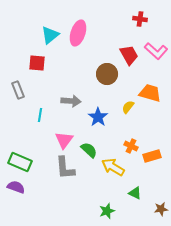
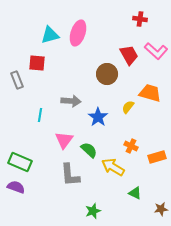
cyan triangle: rotated 24 degrees clockwise
gray rectangle: moved 1 px left, 10 px up
orange rectangle: moved 5 px right, 1 px down
gray L-shape: moved 5 px right, 7 px down
green star: moved 14 px left
